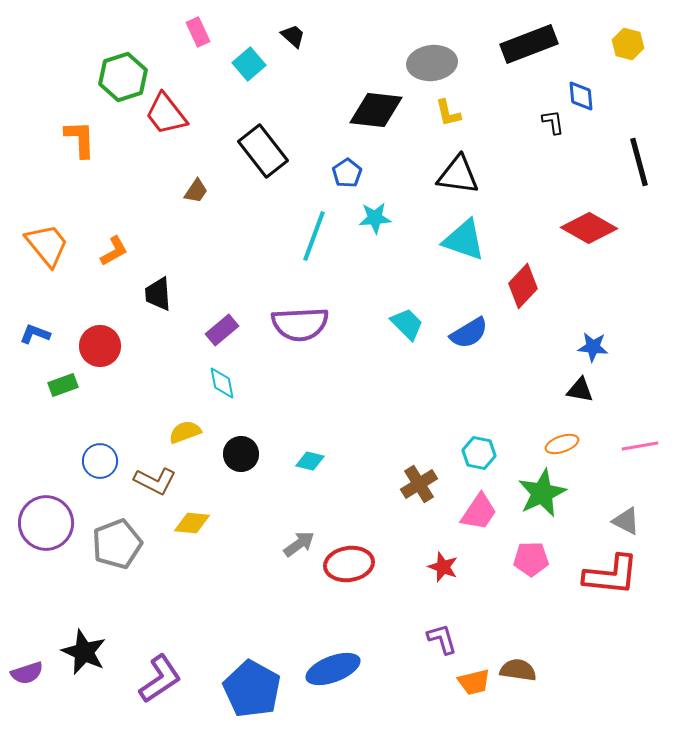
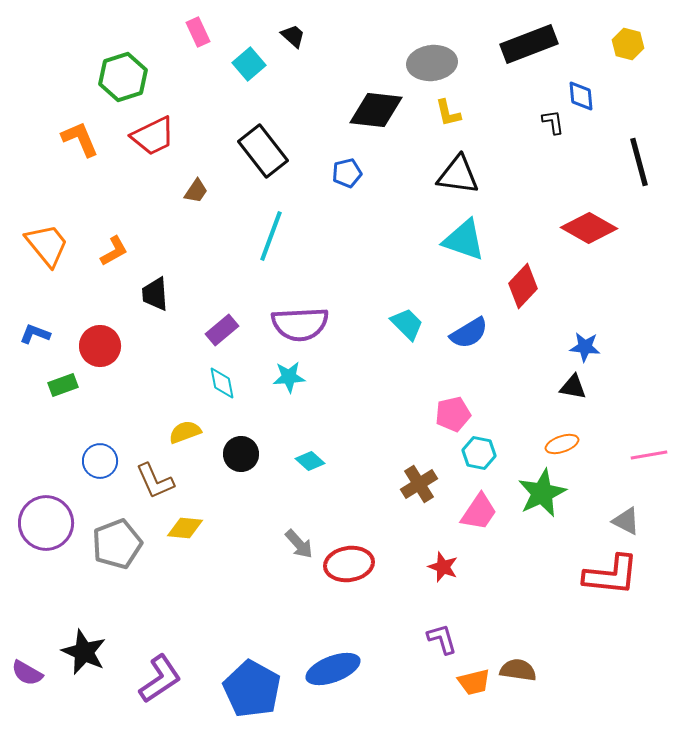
red trapezoid at (166, 114): moved 13 px left, 22 px down; rotated 78 degrees counterclockwise
orange L-shape at (80, 139): rotated 21 degrees counterclockwise
blue pentagon at (347, 173): rotated 20 degrees clockwise
cyan star at (375, 218): moved 86 px left, 159 px down
cyan line at (314, 236): moved 43 px left
black trapezoid at (158, 294): moved 3 px left
blue star at (593, 347): moved 8 px left
black triangle at (580, 390): moved 7 px left, 3 px up
pink line at (640, 446): moved 9 px right, 9 px down
cyan diamond at (310, 461): rotated 28 degrees clockwise
brown L-shape at (155, 481): rotated 39 degrees clockwise
yellow diamond at (192, 523): moved 7 px left, 5 px down
gray arrow at (299, 544): rotated 84 degrees clockwise
pink pentagon at (531, 559): moved 78 px left, 145 px up; rotated 12 degrees counterclockwise
purple semicircle at (27, 673): rotated 48 degrees clockwise
